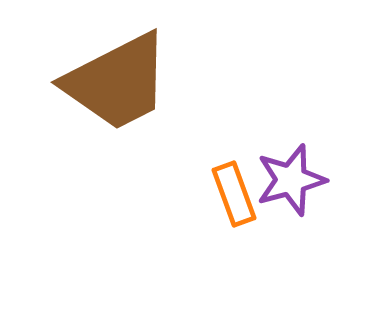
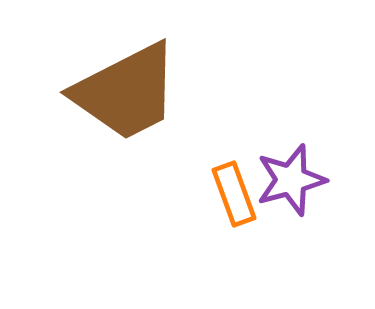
brown trapezoid: moved 9 px right, 10 px down
